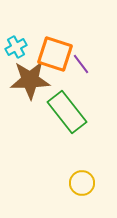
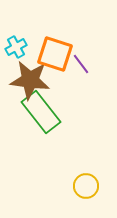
brown star: rotated 9 degrees clockwise
green rectangle: moved 26 px left
yellow circle: moved 4 px right, 3 px down
